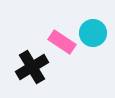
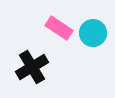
pink rectangle: moved 3 px left, 14 px up
